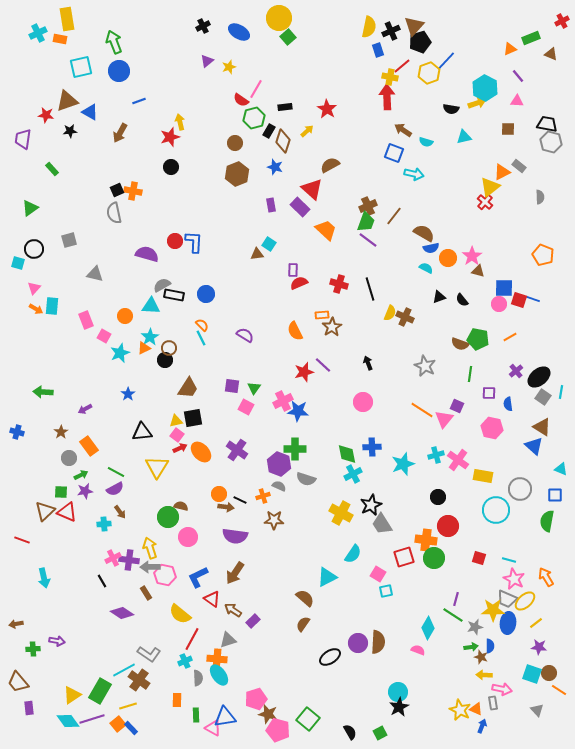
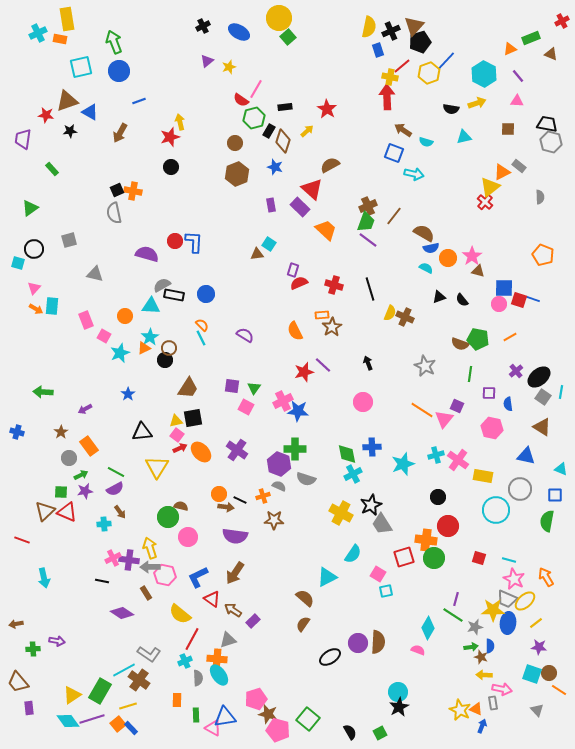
cyan hexagon at (485, 88): moved 1 px left, 14 px up
purple rectangle at (293, 270): rotated 16 degrees clockwise
red cross at (339, 284): moved 5 px left, 1 px down
blue triangle at (534, 446): moved 8 px left, 10 px down; rotated 30 degrees counterclockwise
black line at (102, 581): rotated 48 degrees counterclockwise
